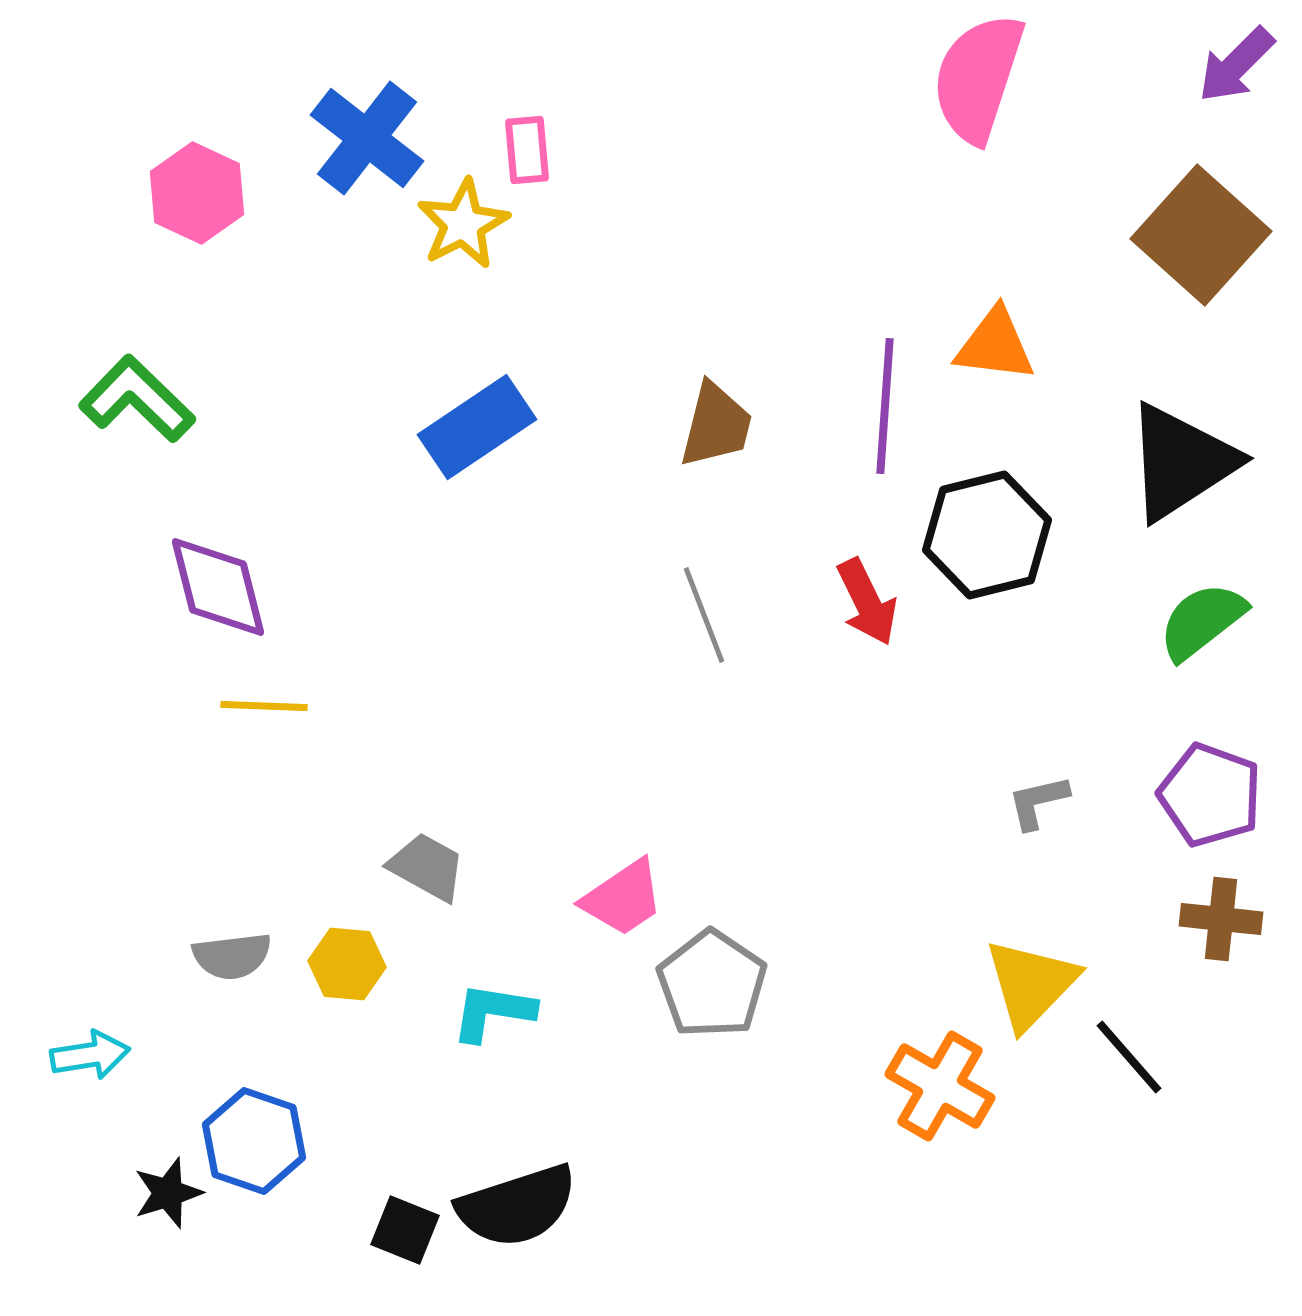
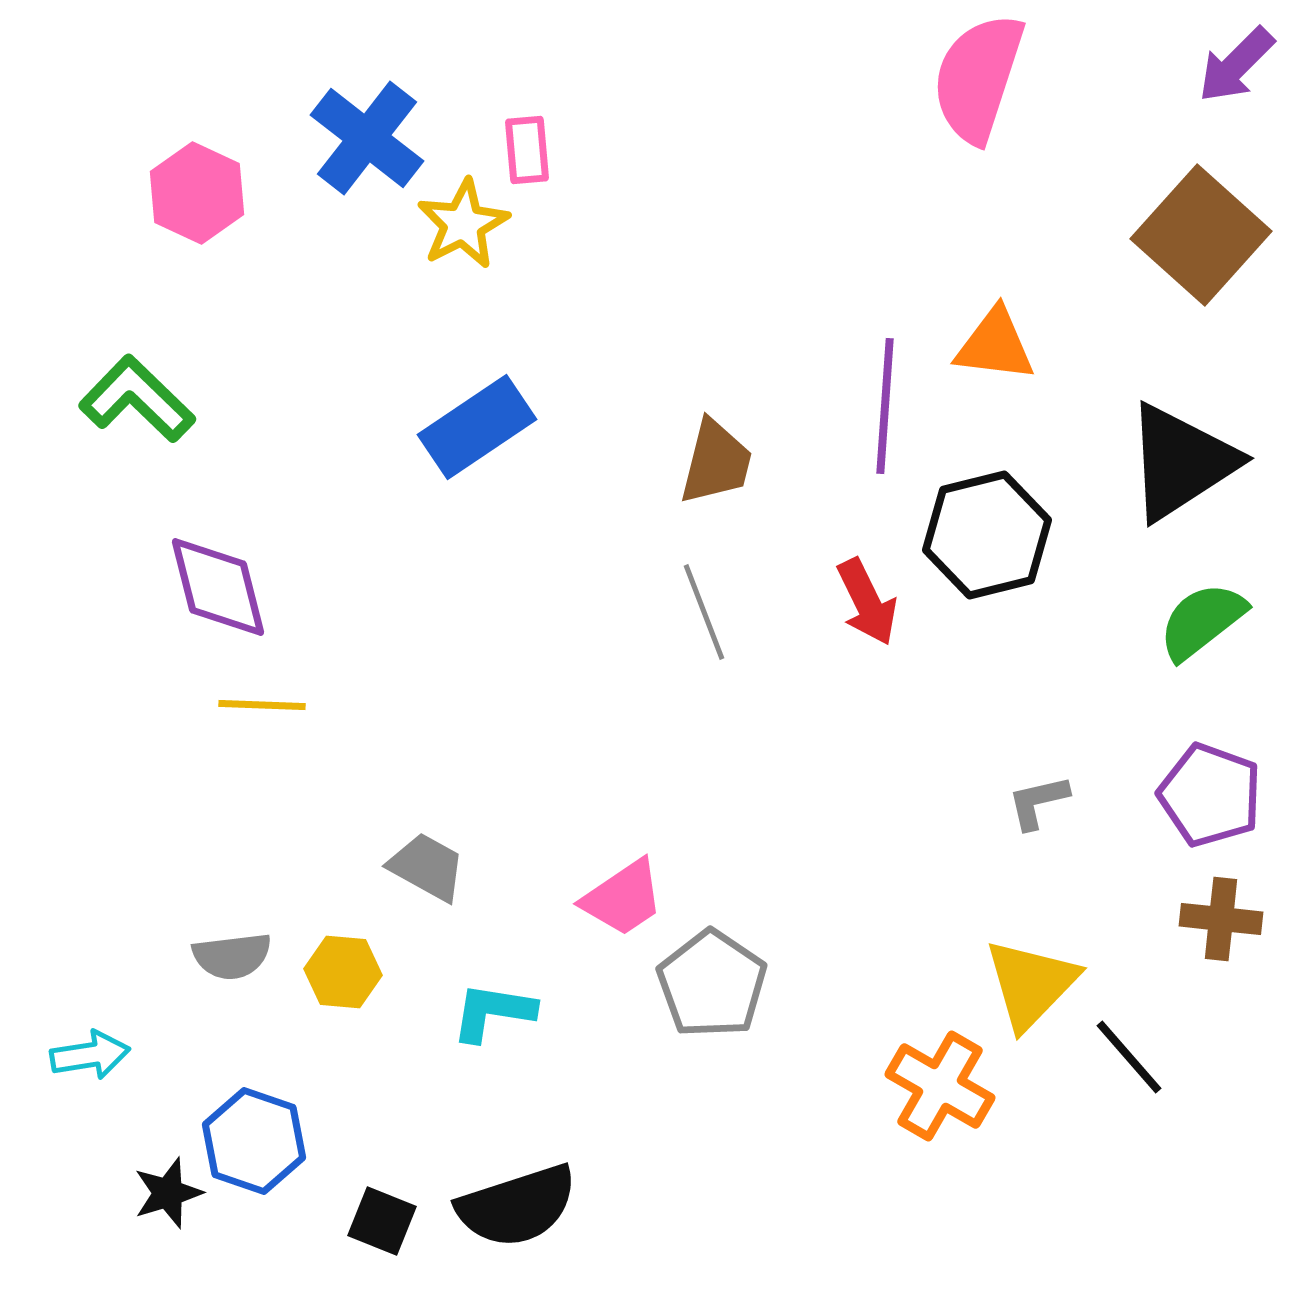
brown trapezoid: moved 37 px down
gray line: moved 3 px up
yellow line: moved 2 px left, 1 px up
yellow hexagon: moved 4 px left, 8 px down
black square: moved 23 px left, 9 px up
